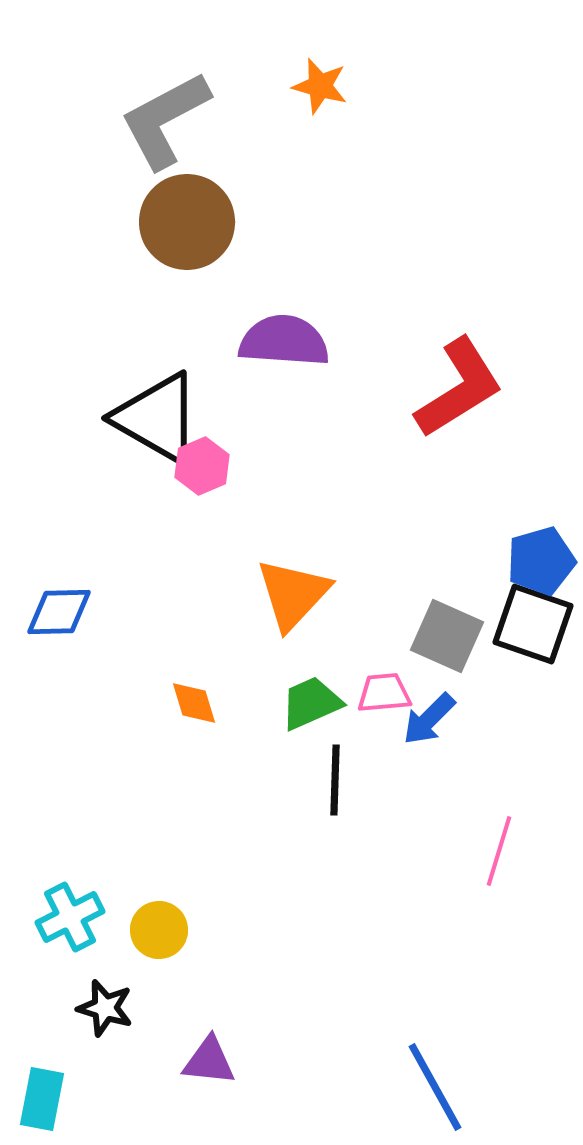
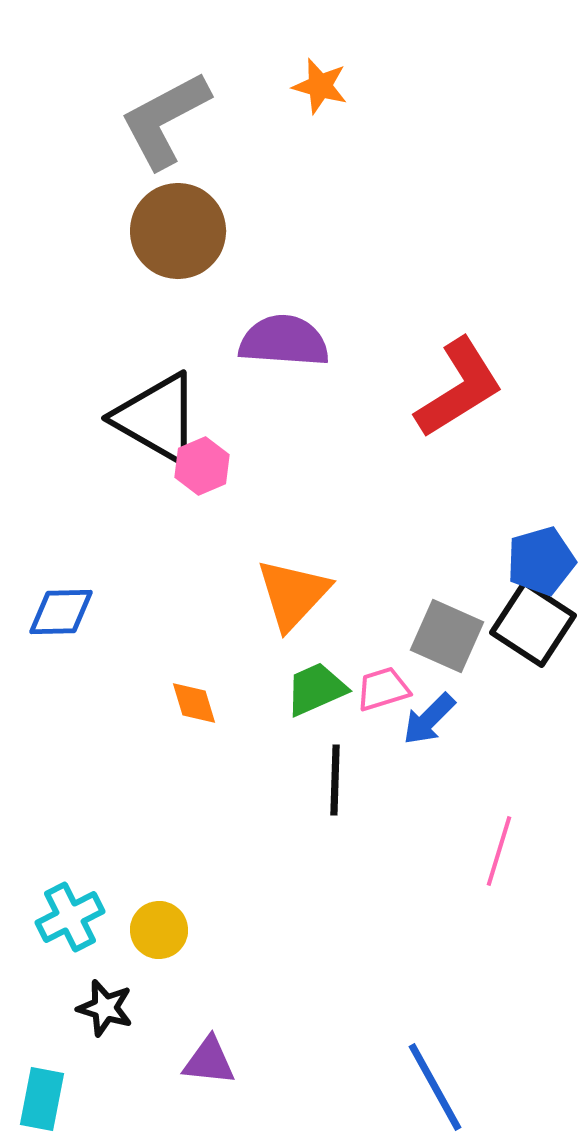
brown circle: moved 9 px left, 9 px down
blue diamond: moved 2 px right
black square: rotated 14 degrees clockwise
pink trapezoid: moved 1 px left, 4 px up; rotated 12 degrees counterclockwise
green trapezoid: moved 5 px right, 14 px up
